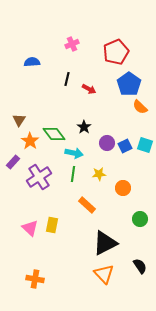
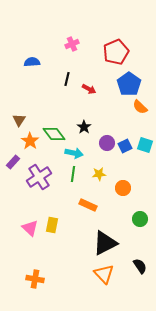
orange rectangle: moved 1 px right; rotated 18 degrees counterclockwise
